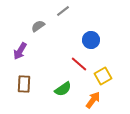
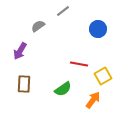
blue circle: moved 7 px right, 11 px up
red line: rotated 30 degrees counterclockwise
